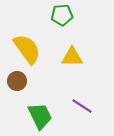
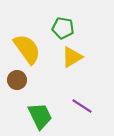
green pentagon: moved 1 px right, 13 px down; rotated 15 degrees clockwise
yellow triangle: rotated 30 degrees counterclockwise
brown circle: moved 1 px up
